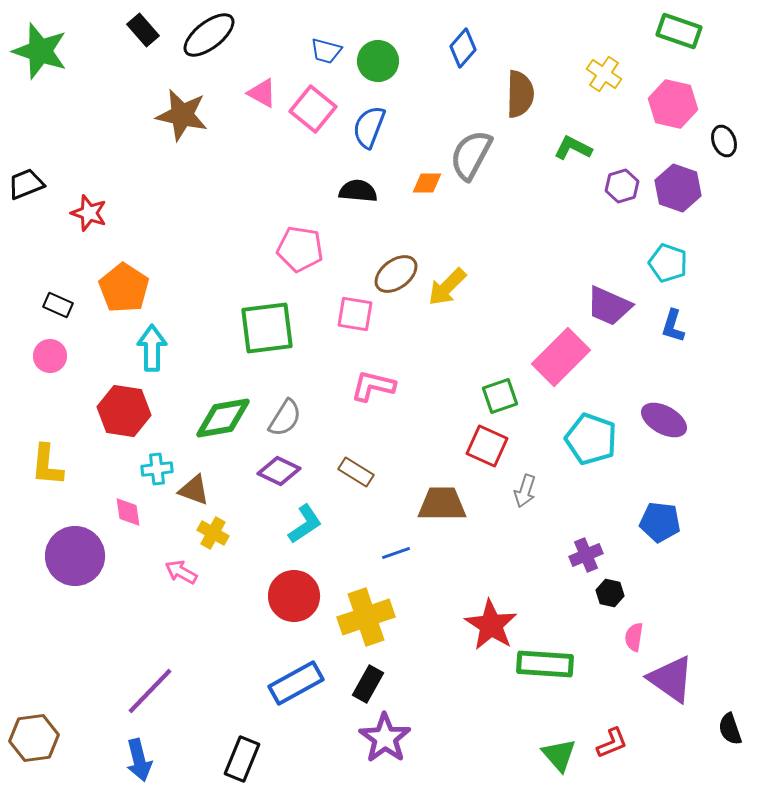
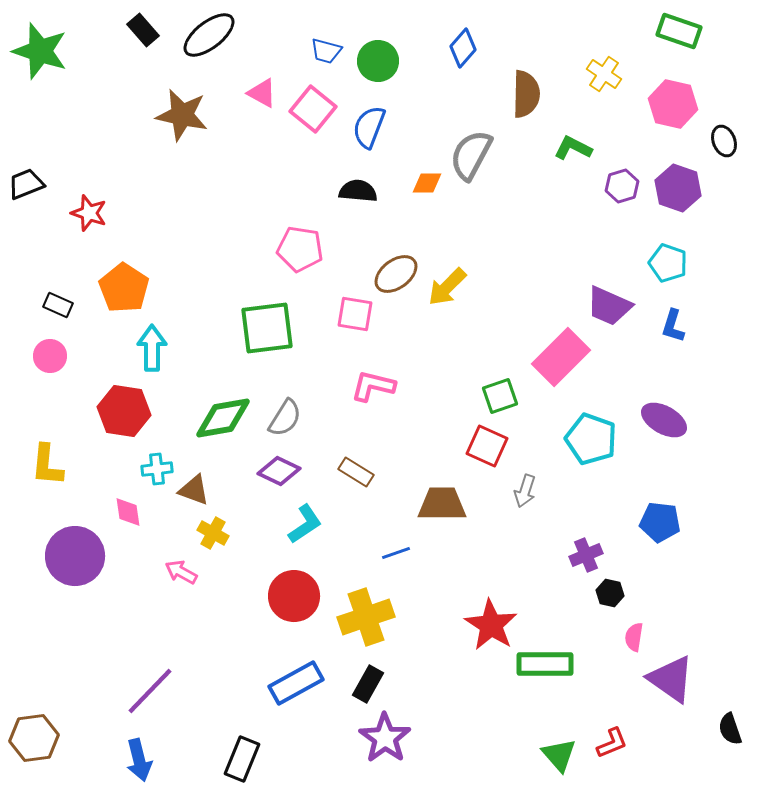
brown semicircle at (520, 94): moved 6 px right
green rectangle at (545, 664): rotated 4 degrees counterclockwise
